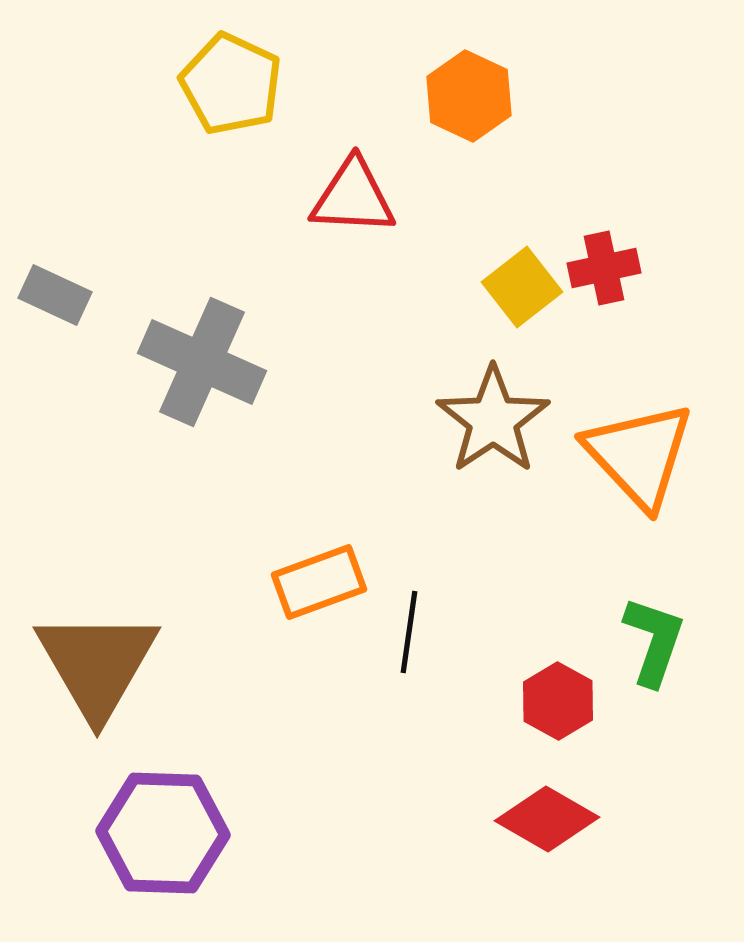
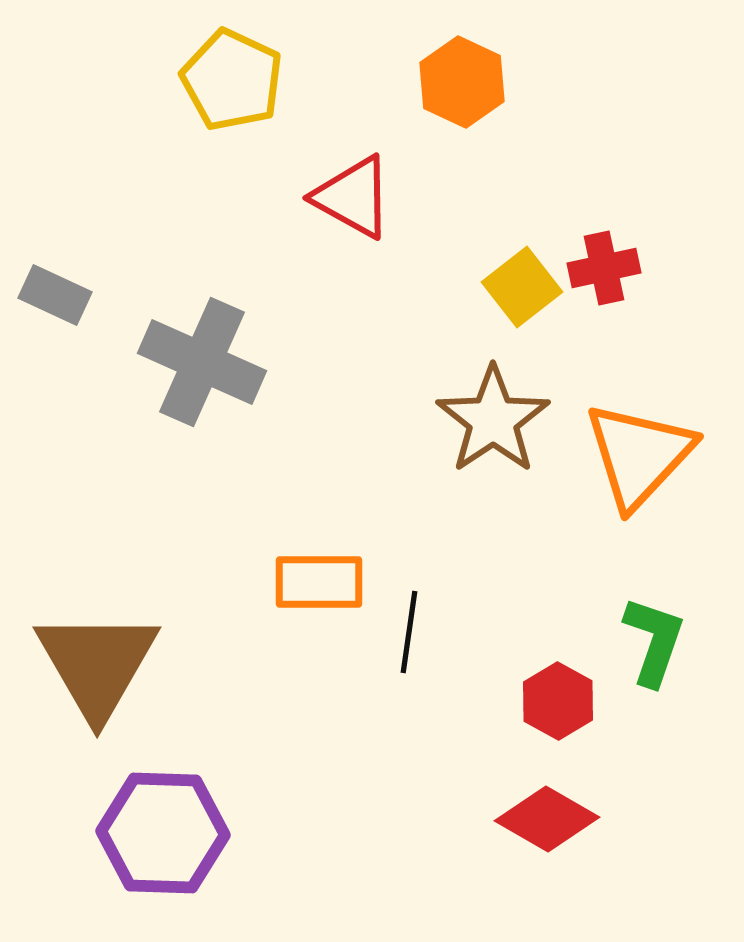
yellow pentagon: moved 1 px right, 4 px up
orange hexagon: moved 7 px left, 14 px up
red triangle: rotated 26 degrees clockwise
orange triangle: rotated 26 degrees clockwise
orange rectangle: rotated 20 degrees clockwise
